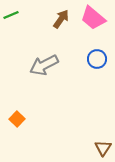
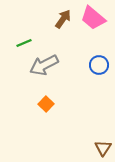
green line: moved 13 px right, 28 px down
brown arrow: moved 2 px right
blue circle: moved 2 px right, 6 px down
orange square: moved 29 px right, 15 px up
